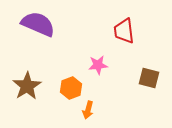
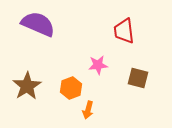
brown square: moved 11 px left
